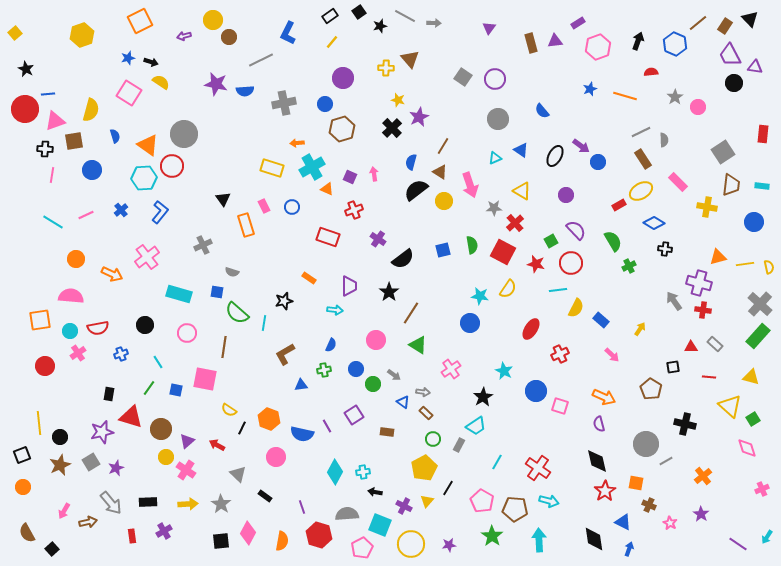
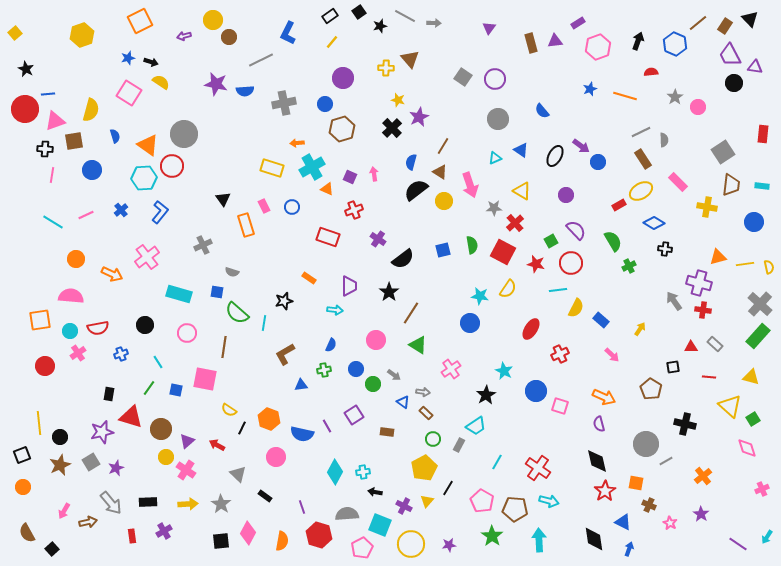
black star at (483, 397): moved 3 px right, 2 px up
